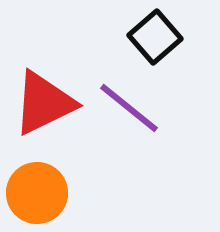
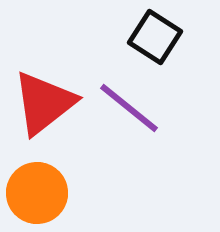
black square: rotated 16 degrees counterclockwise
red triangle: rotated 12 degrees counterclockwise
